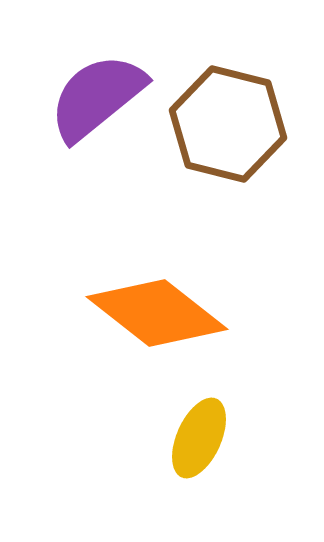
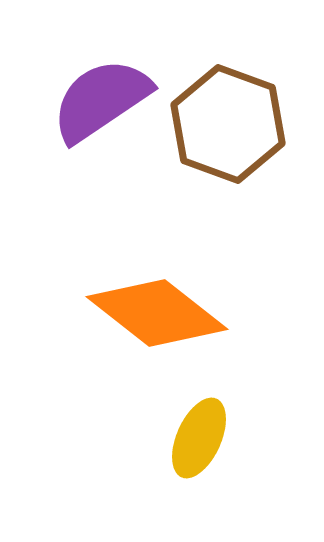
purple semicircle: moved 4 px right, 3 px down; rotated 5 degrees clockwise
brown hexagon: rotated 6 degrees clockwise
